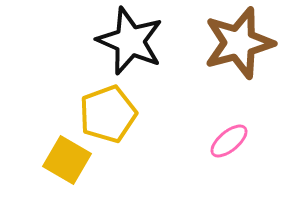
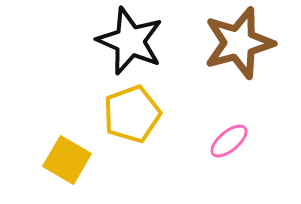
yellow pentagon: moved 24 px right
